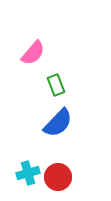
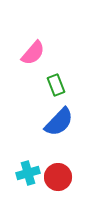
blue semicircle: moved 1 px right, 1 px up
